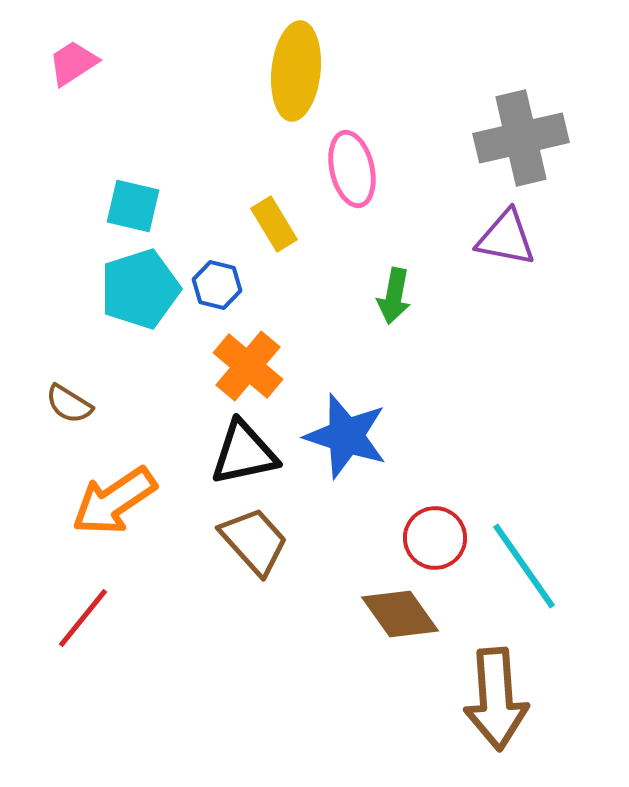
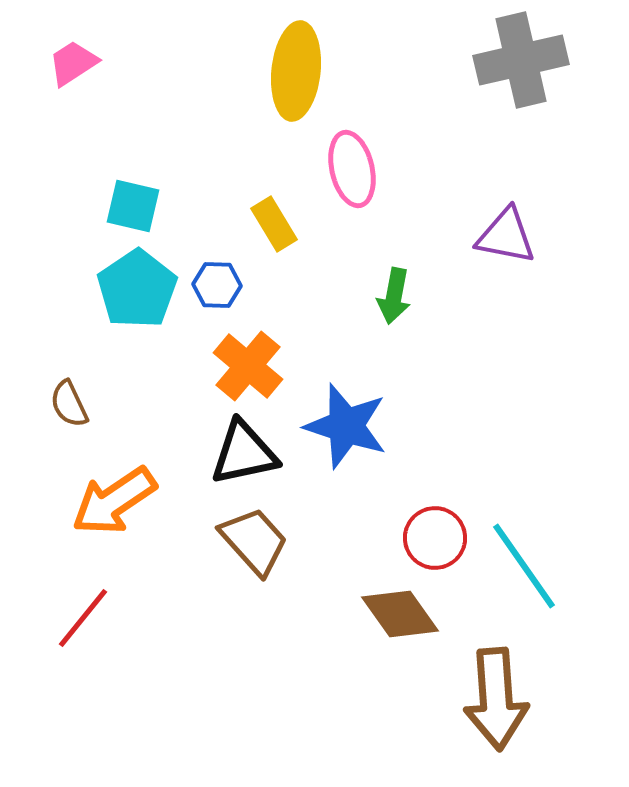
gray cross: moved 78 px up
purple triangle: moved 2 px up
blue hexagon: rotated 12 degrees counterclockwise
cyan pentagon: moved 3 px left; rotated 16 degrees counterclockwise
brown semicircle: rotated 33 degrees clockwise
blue star: moved 10 px up
